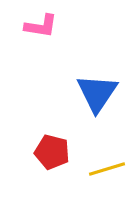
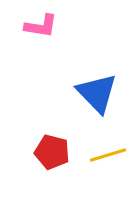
blue triangle: rotated 18 degrees counterclockwise
yellow line: moved 1 px right, 14 px up
